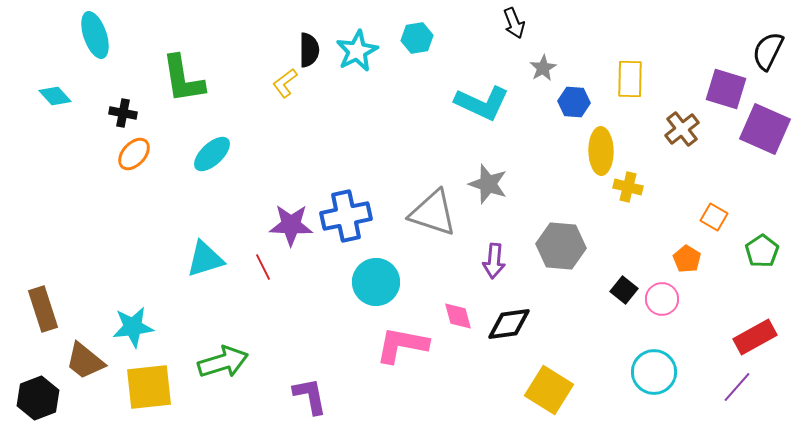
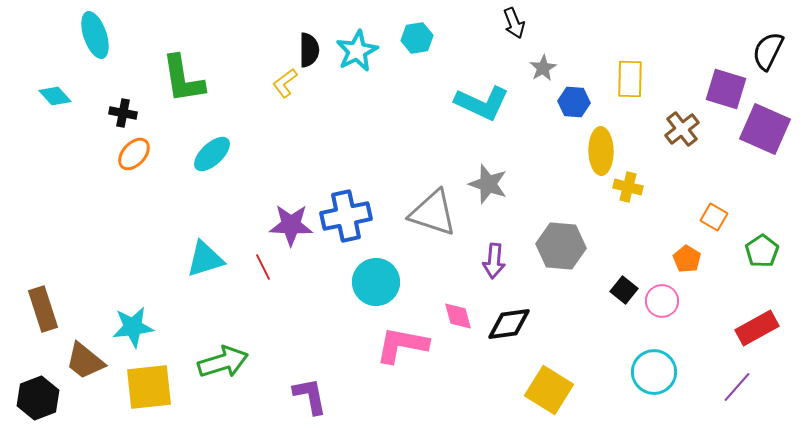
pink circle at (662, 299): moved 2 px down
red rectangle at (755, 337): moved 2 px right, 9 px up
